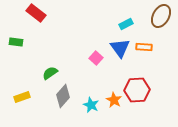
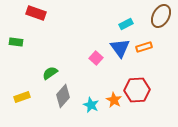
red rectangle: rotated 18 degrees counterclockwise
orange rectangle: rotated 21 degrees counterclockwise
